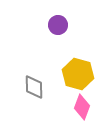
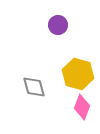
gray diamond: rotated 15 degrees counterclockwise
